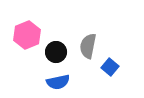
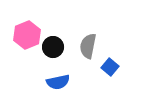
black circle: moved 3 px left, 5 px up
